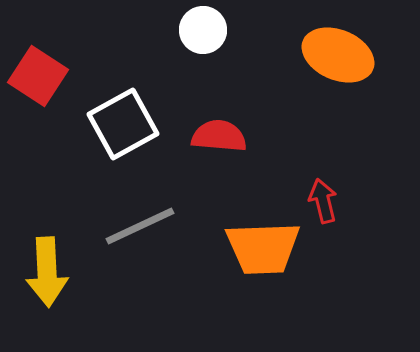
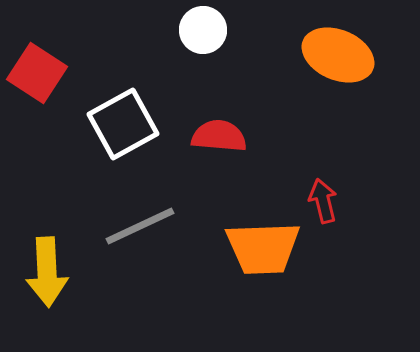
red square: moved 1 px left, 3 px up
